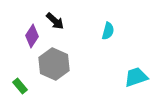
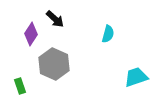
black arrow: moved 2 px up
cyan semicircle: moved 3 px down
purple diamond: moved 1 px left, 2 px up
green rectangle: rotated 21 degrees clockwise
